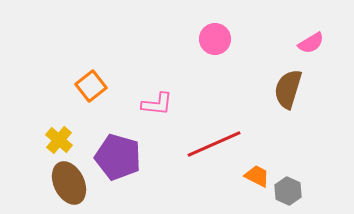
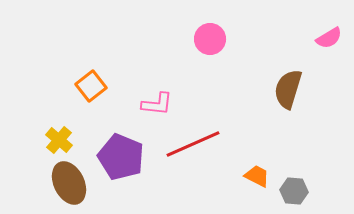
pink circle: moved 5 px left
pink semicircle: moved 18 px right, 5 px up
red line: moved 21 px left
purple pentagon: moved 3 px right; rotated 6 degrees clockwise
gray hexagon: moved 6 px right; rotated 20 degrees counterclockwise
